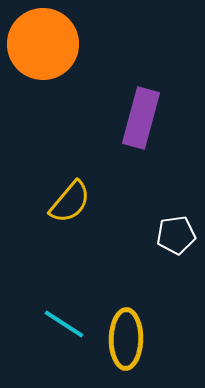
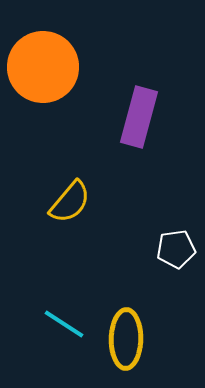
orange circle: moved 23 px down
purple rectangle: moved 2 px left, 1 px up
white pentagon: moved 14 px down
